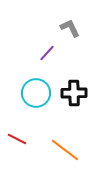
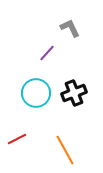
black cross: rotated 20 degrees counterclockwise
red line: rotated 54 degrees counterclockwise
orange line: rotated 24 degrees clockwise
